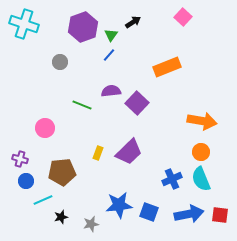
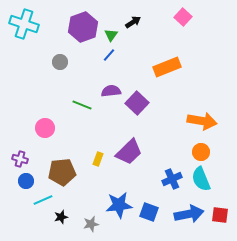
yellow rectangle: moved 6 px down
